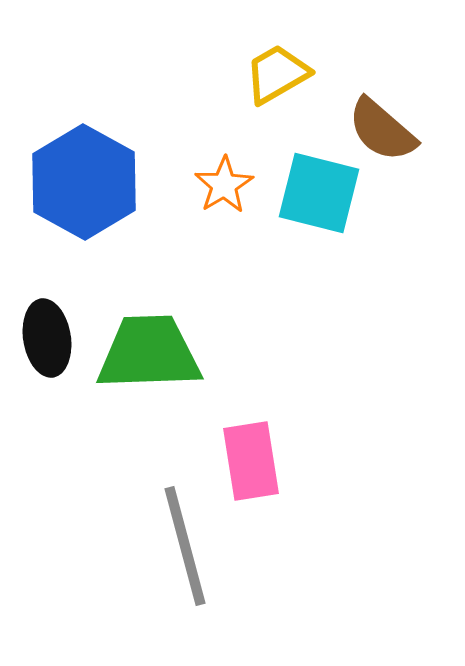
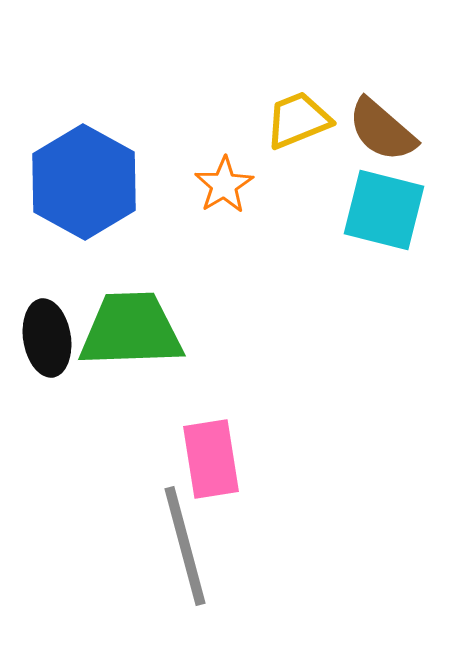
yellow trapezoid: moved 21 px right, 46 px down; rotated 8 degrees clockwise
cyan square: moved 65 px right, 17 px down
green trapezoid: moved 18 px left, 23 px up
pink rectangle: moved 40 px left, 2 px up
